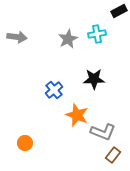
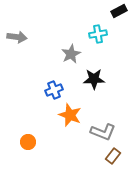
cyan cross: moved 1 px right
gray star: moved 3 px right, 15 px down
blue cross: rotated 18 degrees clockwise
orange star: moved 7 px left
orange circle: moved 3 px right, 1 px up
brown rectangle: moved 1 px down
